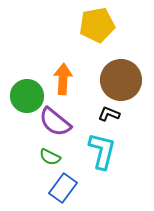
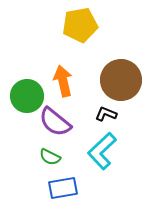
yellow pentagon: moved 17 px left
orange arrow: moved 2 px down; rotated 16 degrees counterclockwise
black L-shape: moved 3 px left
cyan L-shape: rotated 147 degrees counterclockwise
blue rectangle: rotated 44 degrees clockwise
